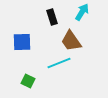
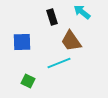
cyan arrow: rotated 84 degrees counterclockwise
